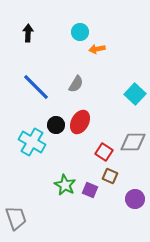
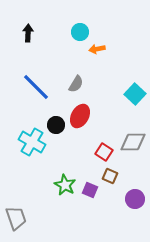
red ellipse: moved 6 px up
